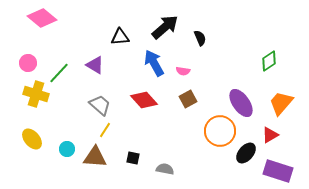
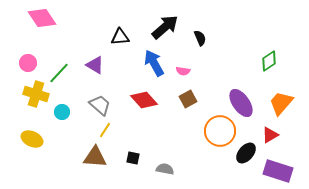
pink diamond: rotated 16 degrees clockwise
yellow ellipse: rotated 25 degrees counterclockwise
cyan circle: moved 5 px left, 37 px up
